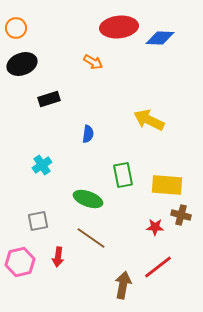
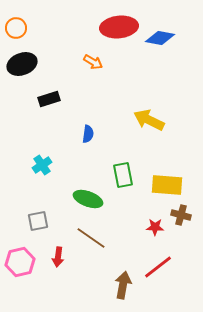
blue diamond: rotated 8 degrees clockwise
